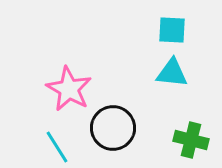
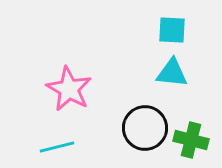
black circle: moved 32 px right
cyan line: rotated 72 degrees counterclockwise
